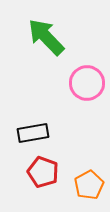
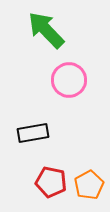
green arrow: moved 7 px up
pink circle: moved 18 px left, 3 px up
red pentagon: moved 8 px right, 10 px down; rotated 8 degrees counterclockwise
